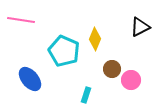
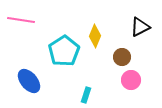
yellow diamond: moved 3 px up
cyan pentagon: rotated 16 degrees clockwise
brown circle: moved 10 px right, 12 px up
blue ellipse: moved 1 px left, 2 px down
